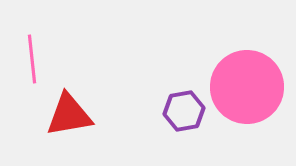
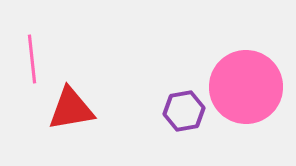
pink circle: moved 1 px left
red triangle: moved 2 px right, 6 px up
